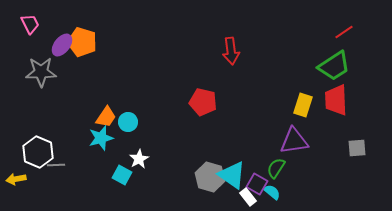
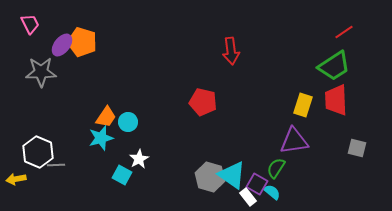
gray square: rotated 18 degrees clockwise
